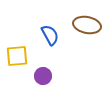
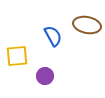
blue semicircle: moved 3 px right, 1 px down
purple circle: moved 2 px right
